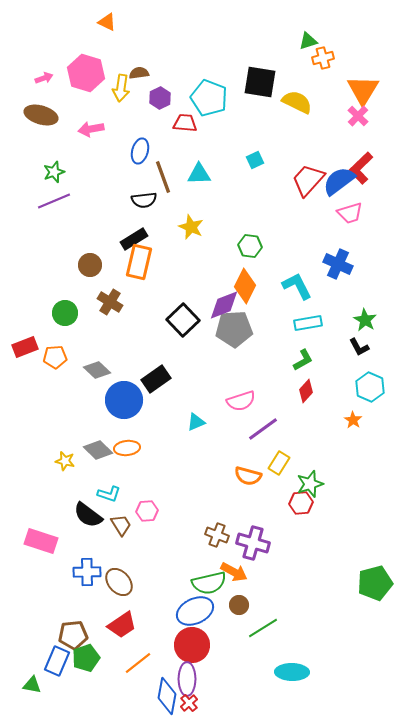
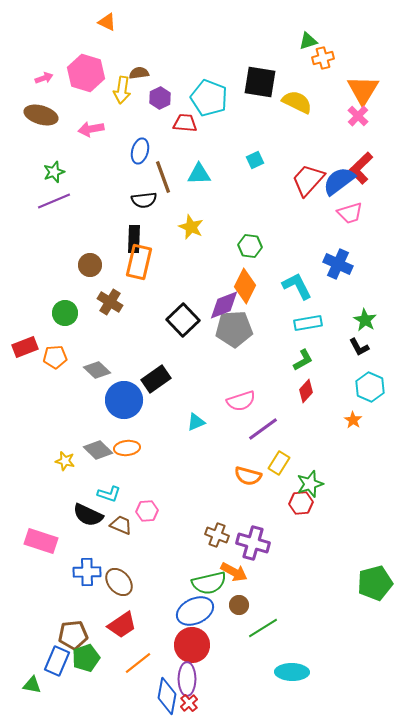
yellow arrow at (121, 88): moved 1 px right, 2 px down
black rectangle at (134, 239): rotated 56 degrees counterclockwise
black semicircle at (88, 515): rotated 12 degrees counterclockwise
brown trapezoid at (121, 525): rotated 35 degrees counterclockwise
